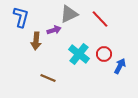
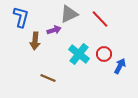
brown arrow: moved 1 px left
